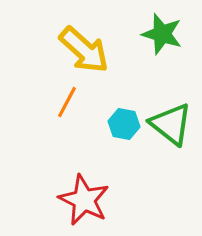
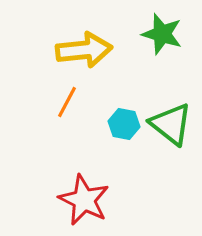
yellow arrow: rotated 48 degrees counterclockwise
